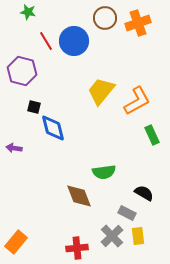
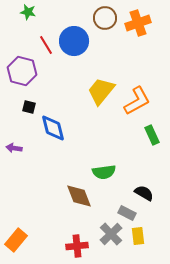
red line: moved 4 px down
black square: moved 5 px left
gray cross: moved 1 px left, 2 px up
orange rectangle: moved 2 px up
red cross: moved 2 px up
